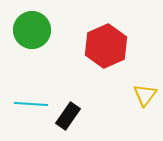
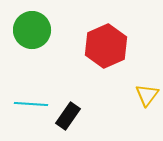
yellow triangle: moved 2 px right
